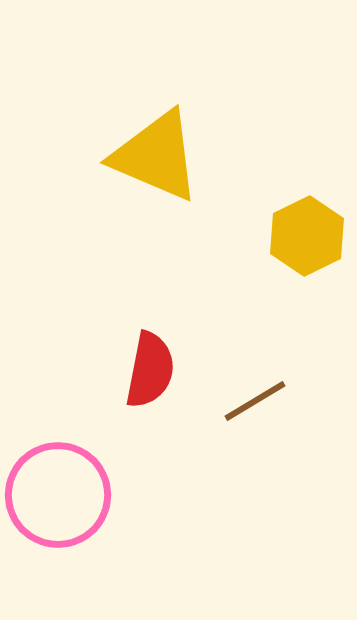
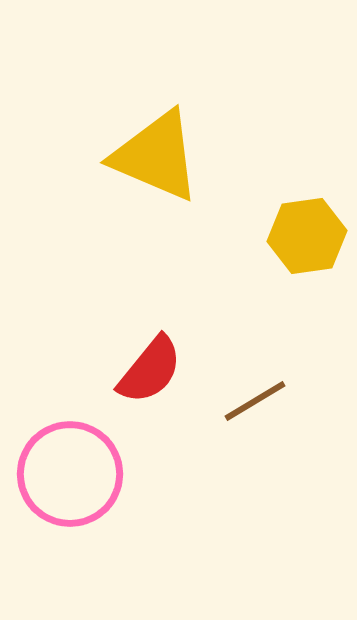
yellow hexagon: rotated 18 degrees clockwise
red semicircle: rotated 28 degrees clockwise
pink circle: moved 12 px right, 21 px up
